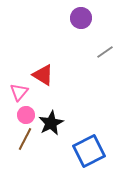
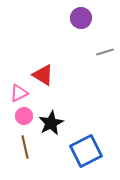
gray line: rotated 18 degrees clockwise
pink triangle: moved 1 px down; rotated 24 degrees clockwise
pink circle: moved 2 px left, 1 px down
brown line: moved 8 px down; rotated 40 degrees counterclockwise
blue square: moved 3 px left
